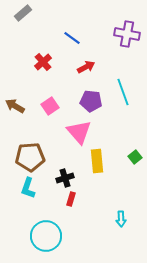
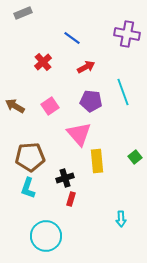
gray rectangle: rotated 18 degrees clockwise
pink triangle: moved 2 px down
